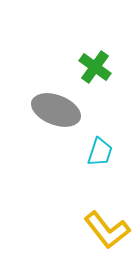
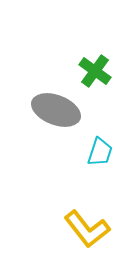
green cross: moved 4 px down
yellow L-shape: moved 20 px left, 1 px up
